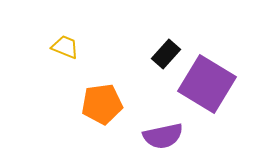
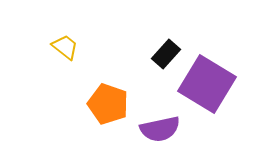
yellow trapezoid: rotated 16 degrees clockwise
orange pentagon: moved 6 px right; rotated 27 degrees clockwise
purple semicircle: moved 3 px left, 7 px up
